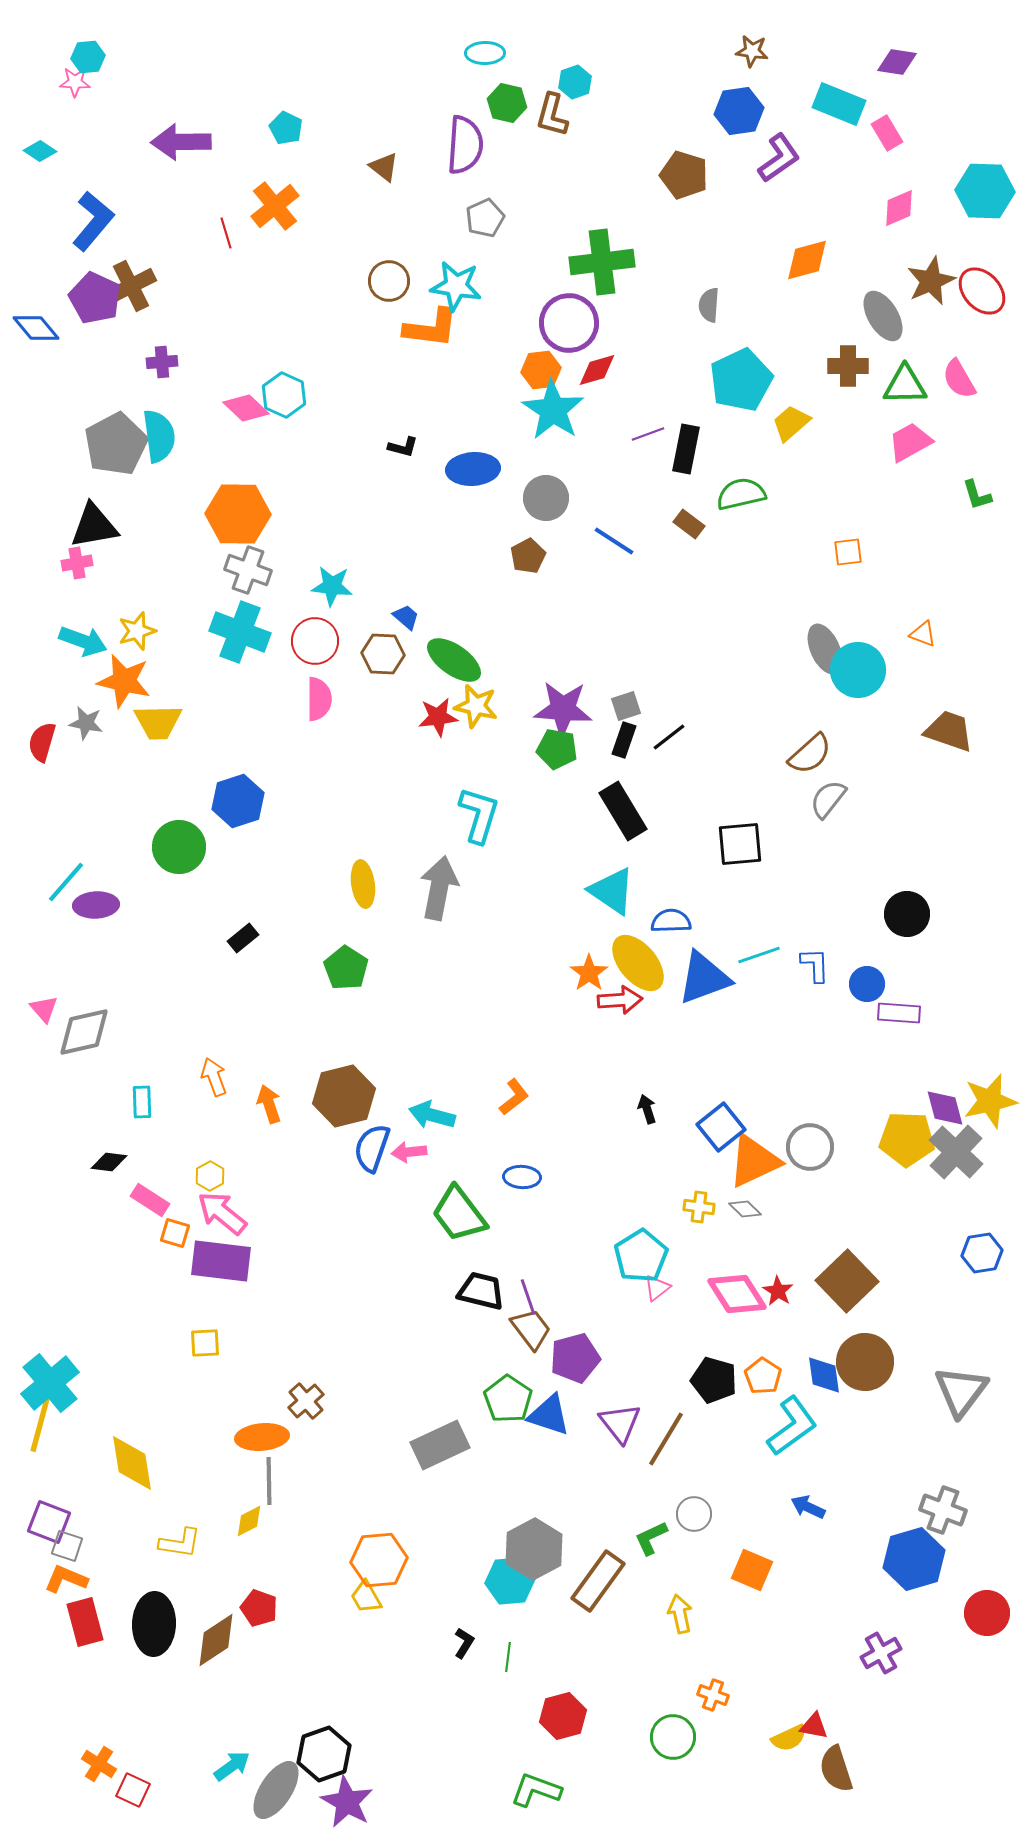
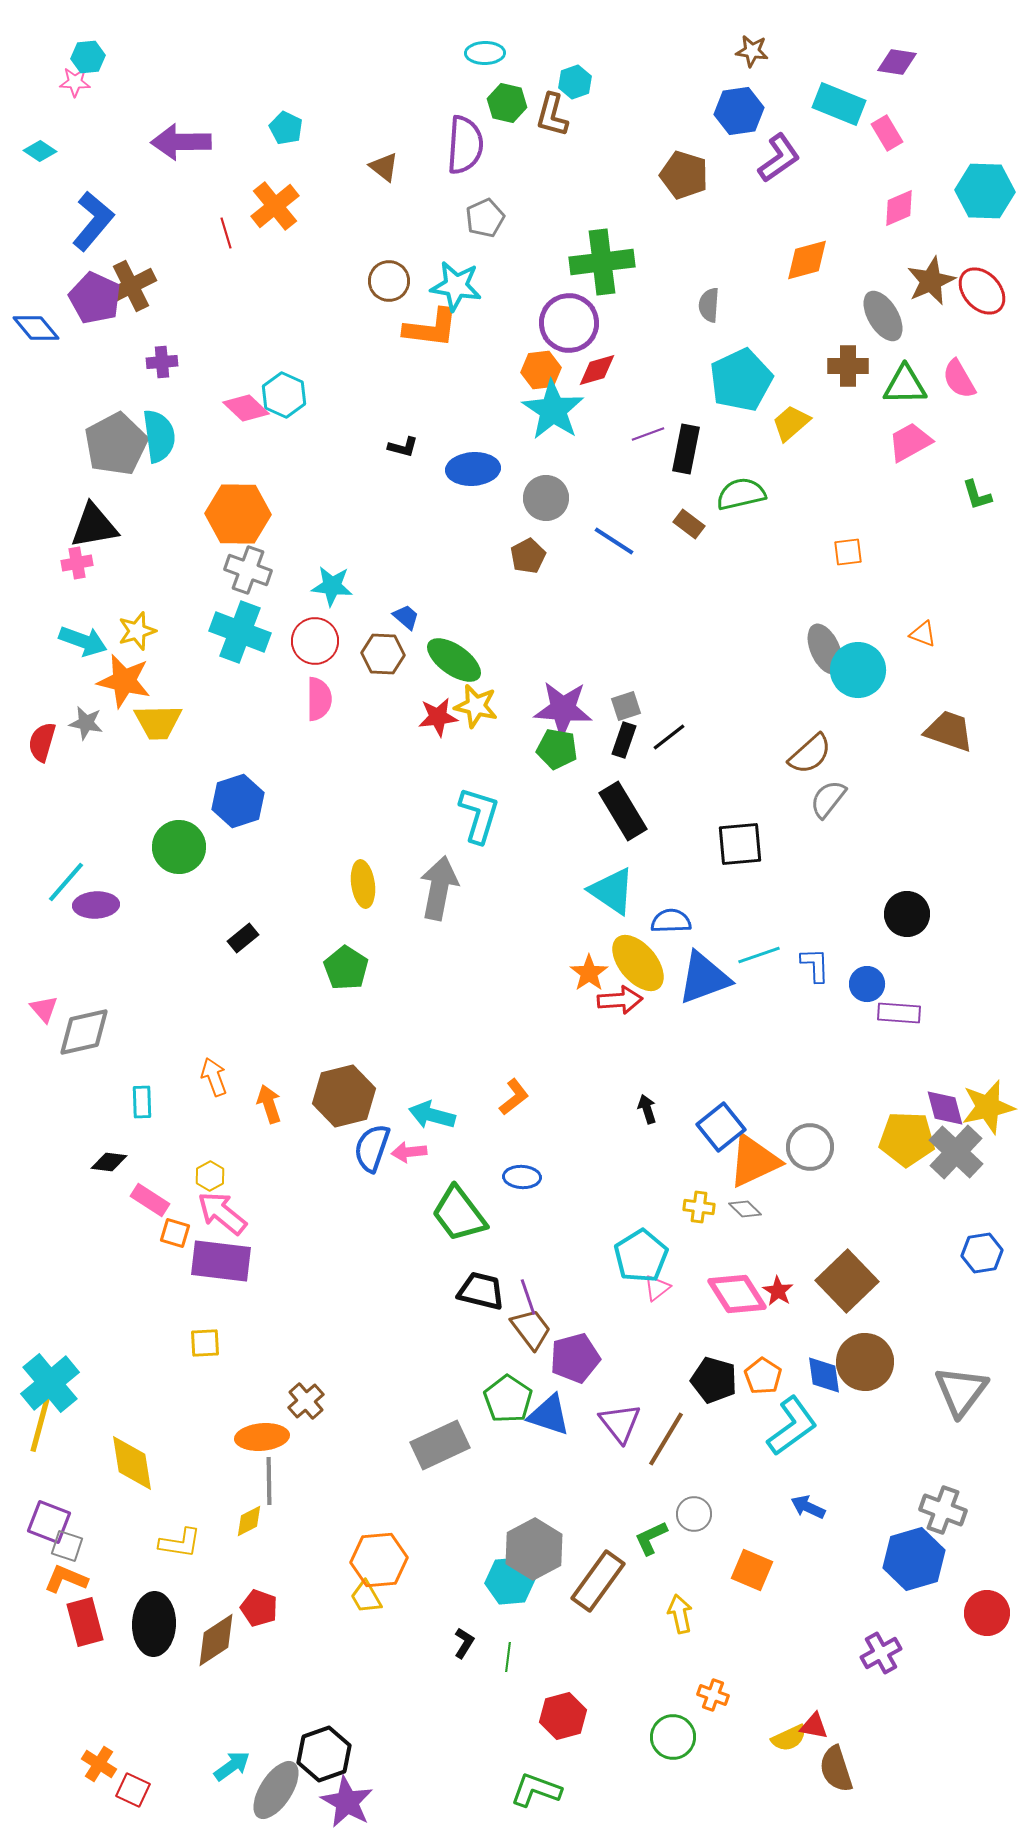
yellow star at (990, 1101): moved 2 px left, 6 px down
